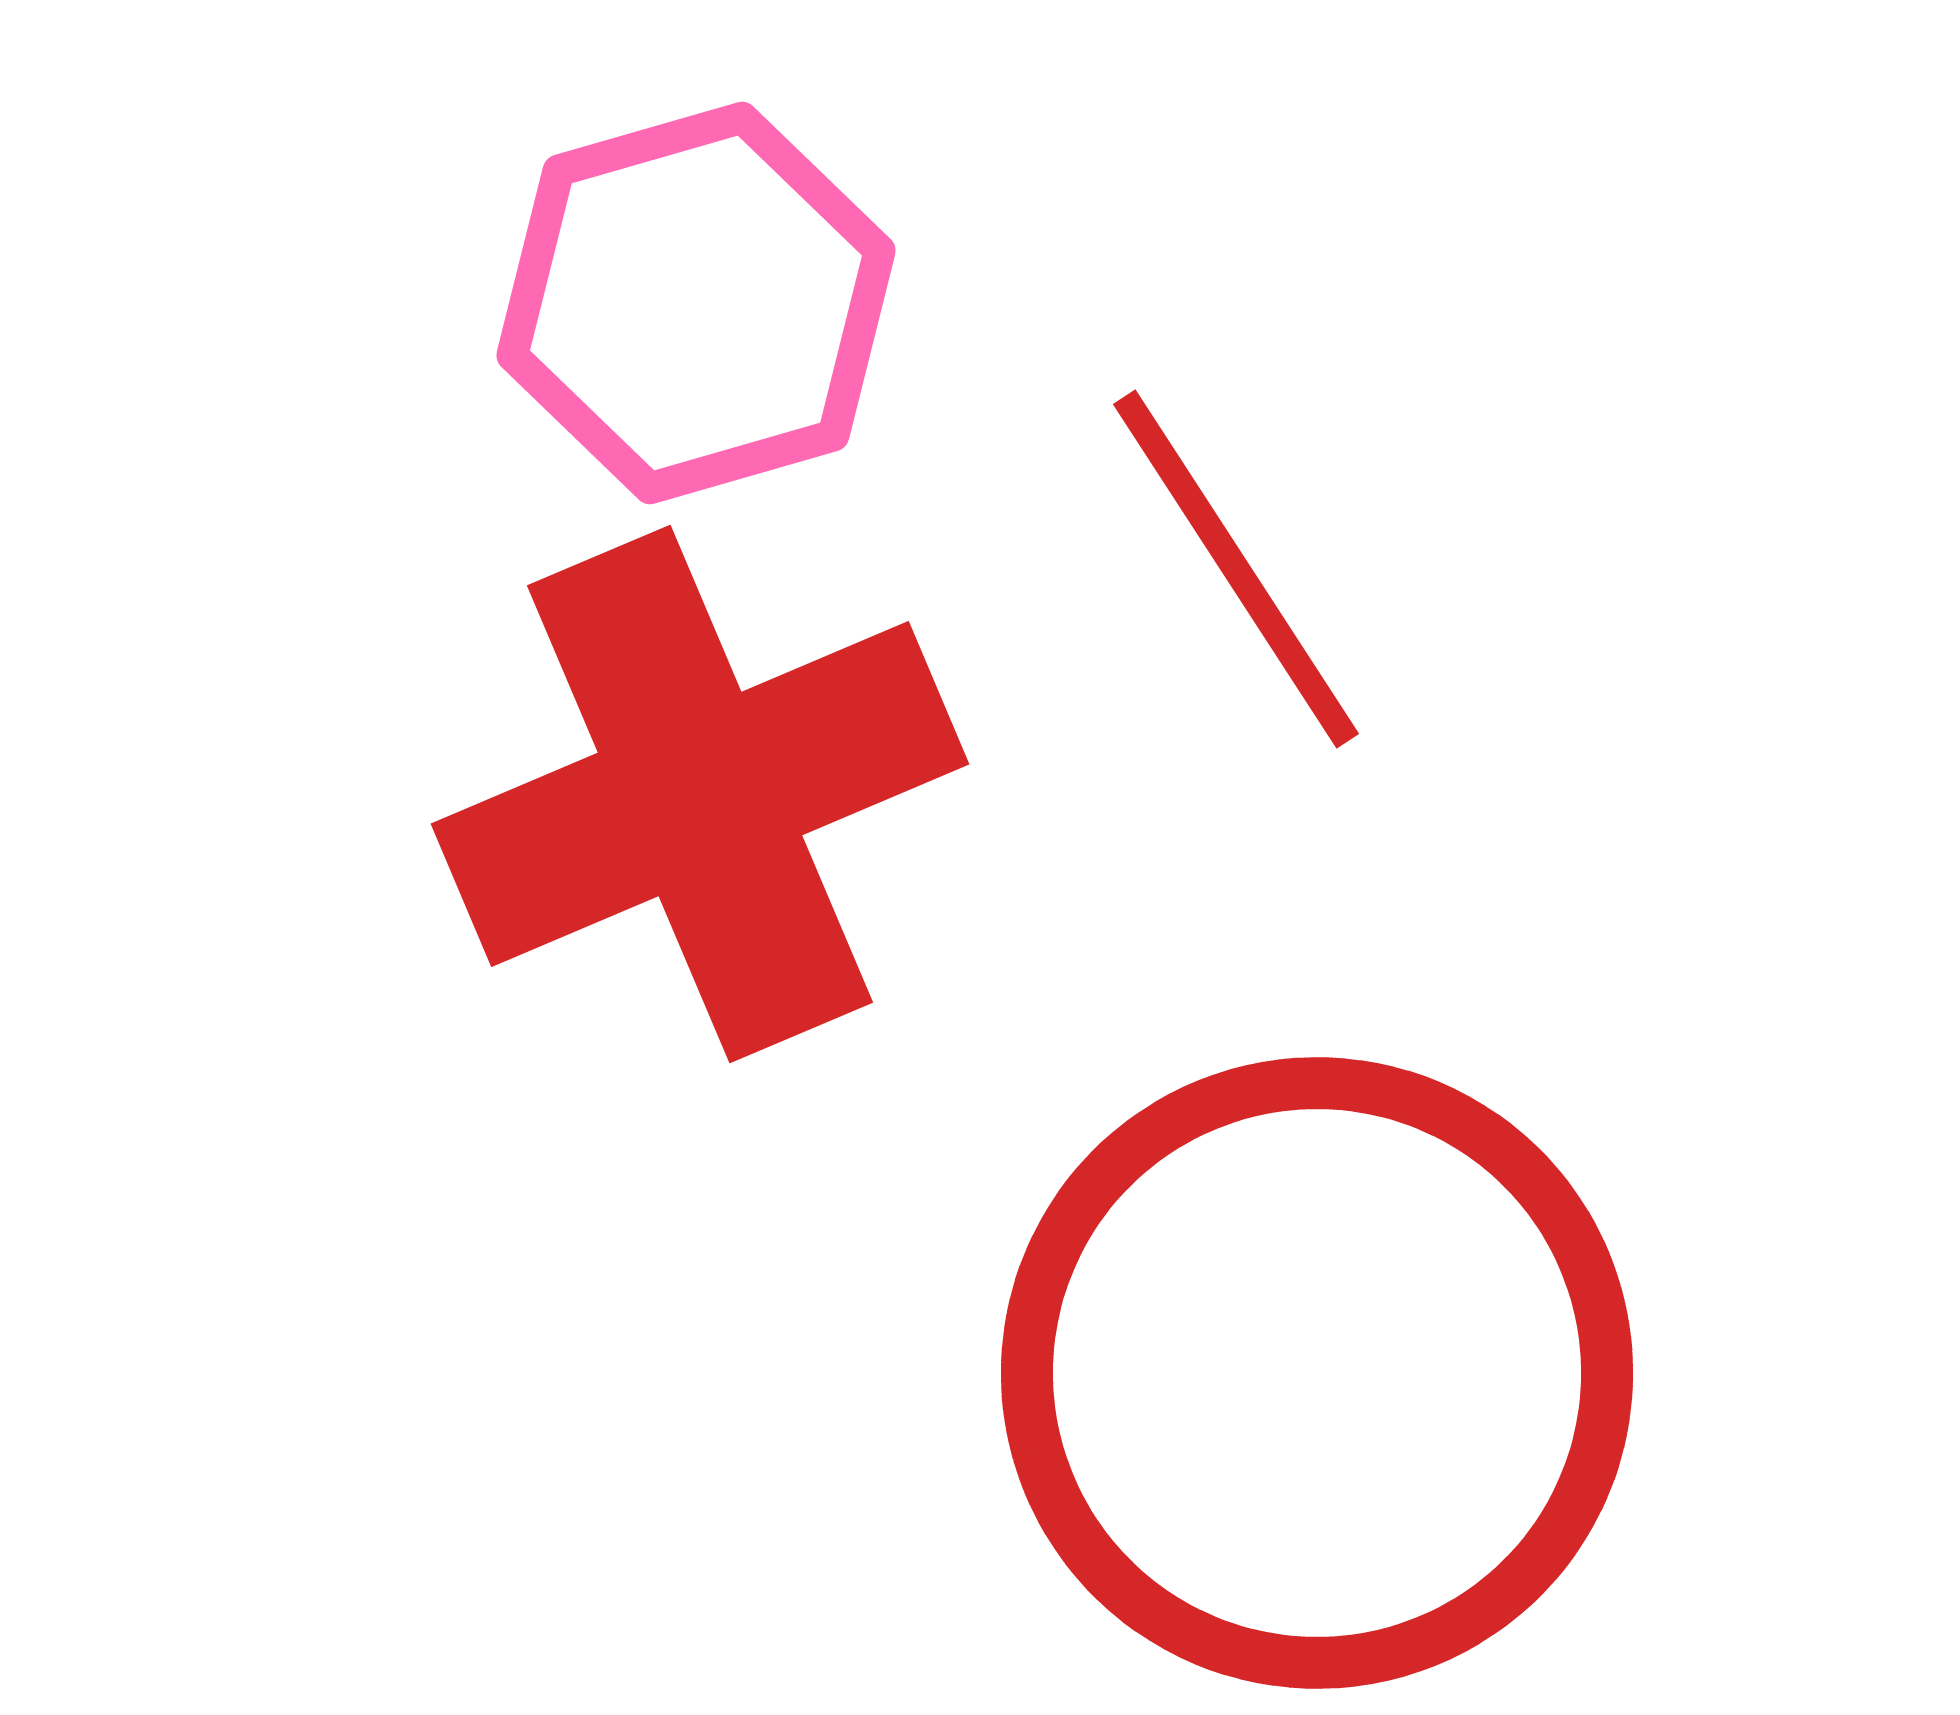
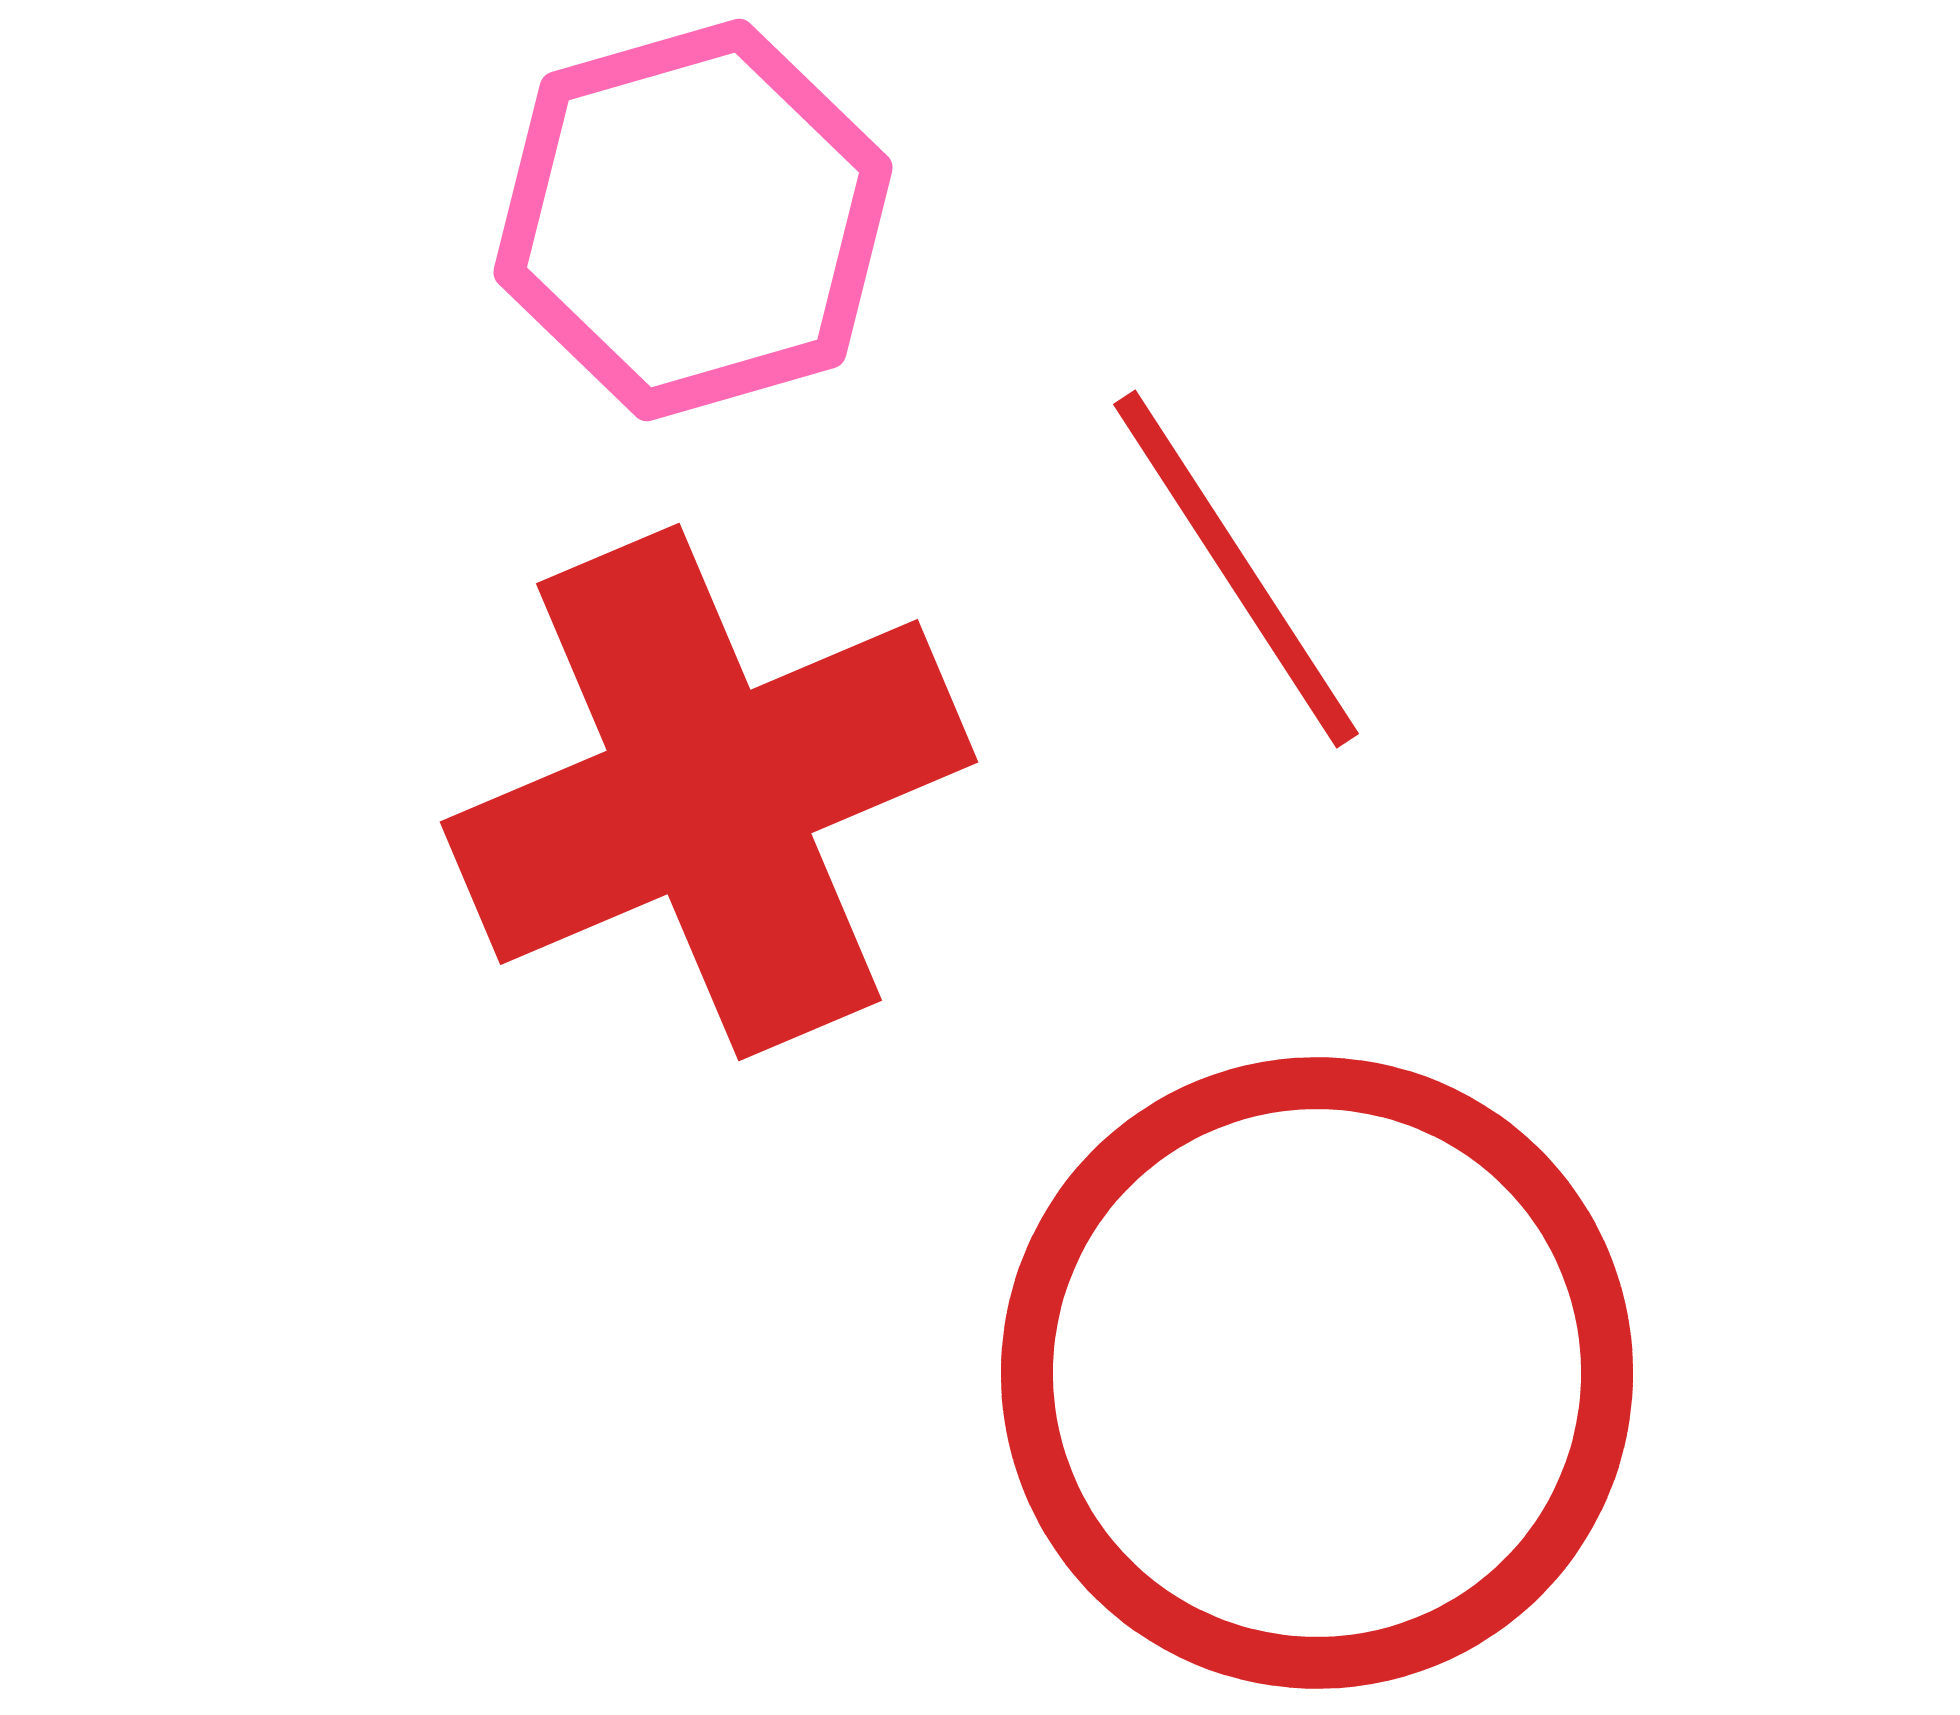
pink hexagon: moved 3 px left, 83 px up
red cross: moved 9 px right, 2 px up
